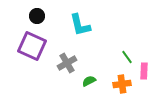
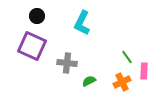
cyan L-shape: moved 2 px right, 2 px up; rotated 40 degrees clockwise
gray cross: rotated 36 degrees clockwise
orange cross: moved 2 px up; rotated 18 degrees counterclockwise
